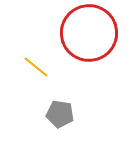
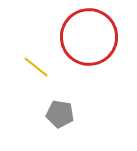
red circle: moved 4 px down
